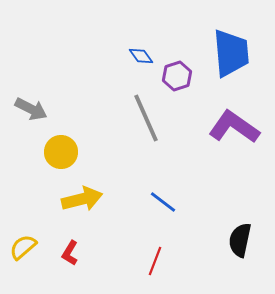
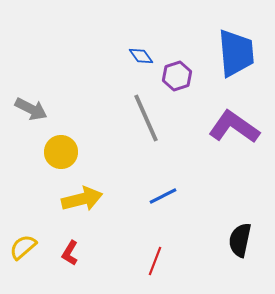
blue trapezoid: moved 5 px right
blue line: moved 6 px up; rotated 64 degrees counterclockwise
